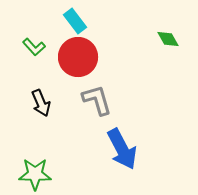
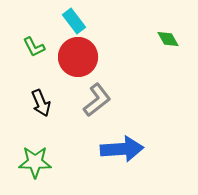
cyan rectangle: moved 1 px left
green L-shape: rotated 15 degrees clockwise
gray L-shape: rotated 68 degrees clockwise
blue arrow: rotated 66 degrees counterclockwise
green star: moved 12 px up
